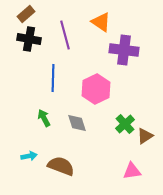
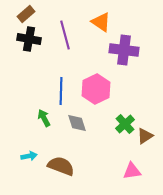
blue line: moved 8 px right, 13 px down
